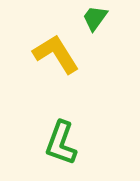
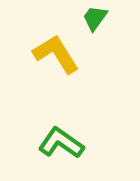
green L-shape: rotated 105 degrees clockwise
